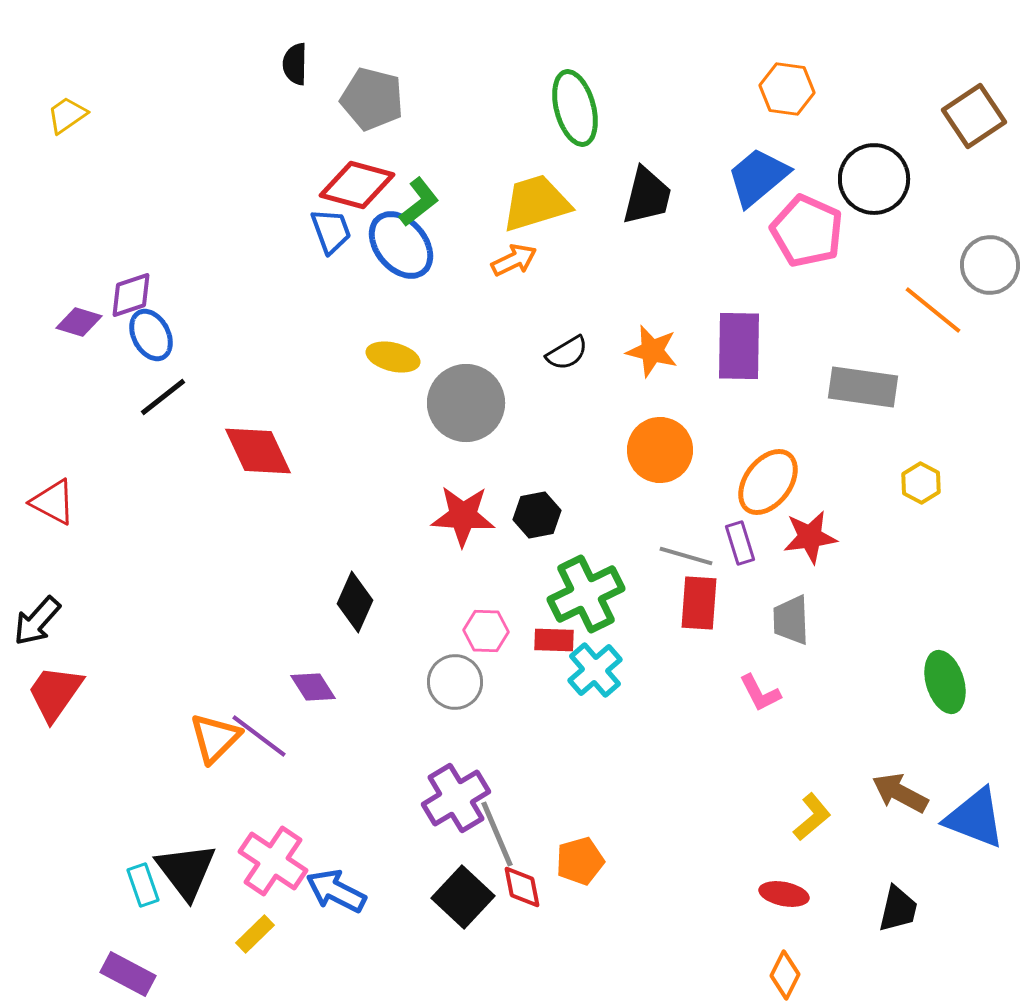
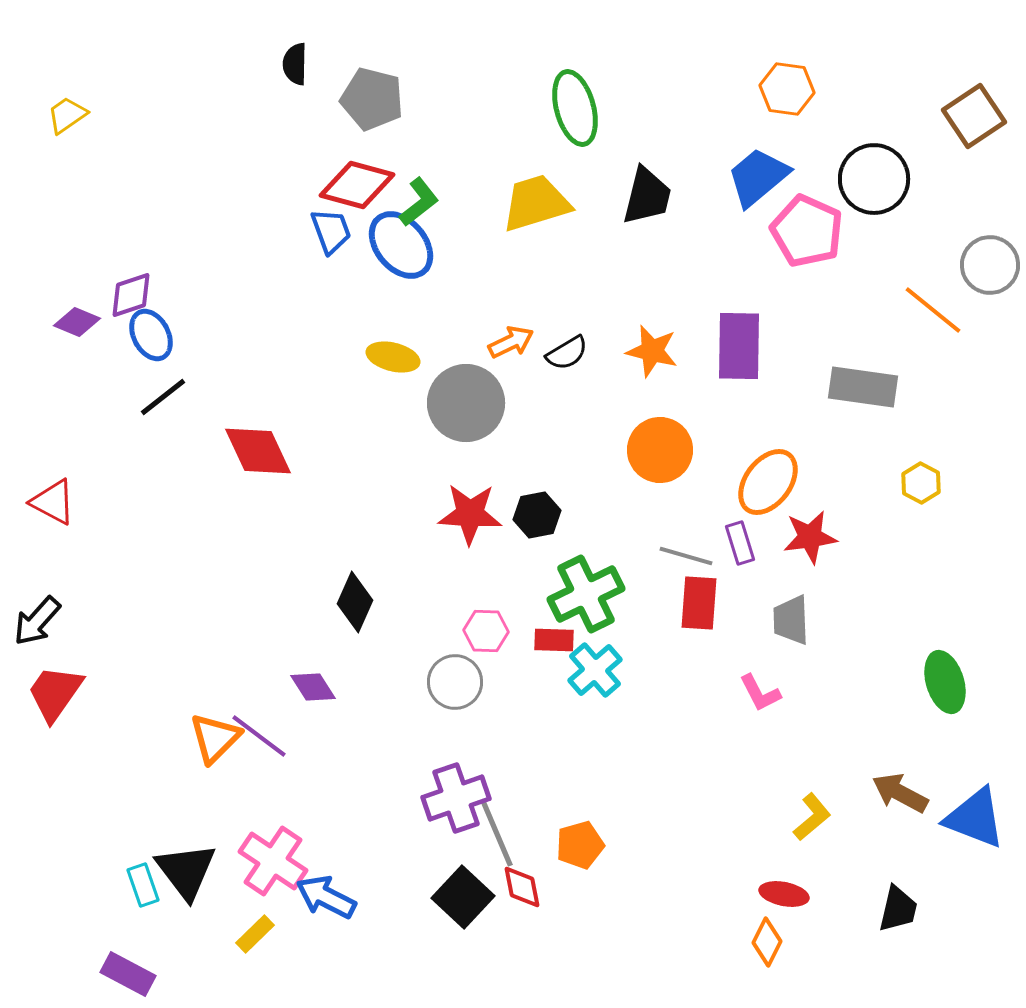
orange arrow at (514, 260): moved 3 px left, 82 px down
purple diamond at (79, 322): moved 2 px left; rotated 6 degrees clockwise
red star at (463, 516): moved 7 px right, 2 px up
purple cross at (456, 798): rotated 12 degrees clockwise
orange pentagon at (580, 861): moved 16 px up
blue arrow at (336, 891): moved 10 px left, 6 px down
orange diamond at (785, 975): moved 18 px left, 33 px up
